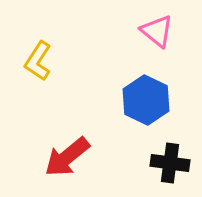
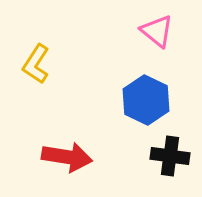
yellow L-shape: moved 2 px left, 3 px down
red arrow: rotated 132 degrees counterclockwise
black cross: moved 7 px up
